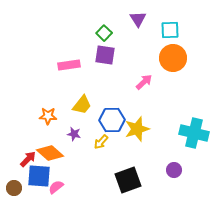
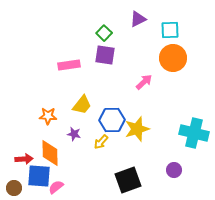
purple triangle: rotated 36 degrees clockwise
orange diamond: rotated 48 degrees clockwise
red arrow: moved 4 px left; rotated 42 degrees clockwise
